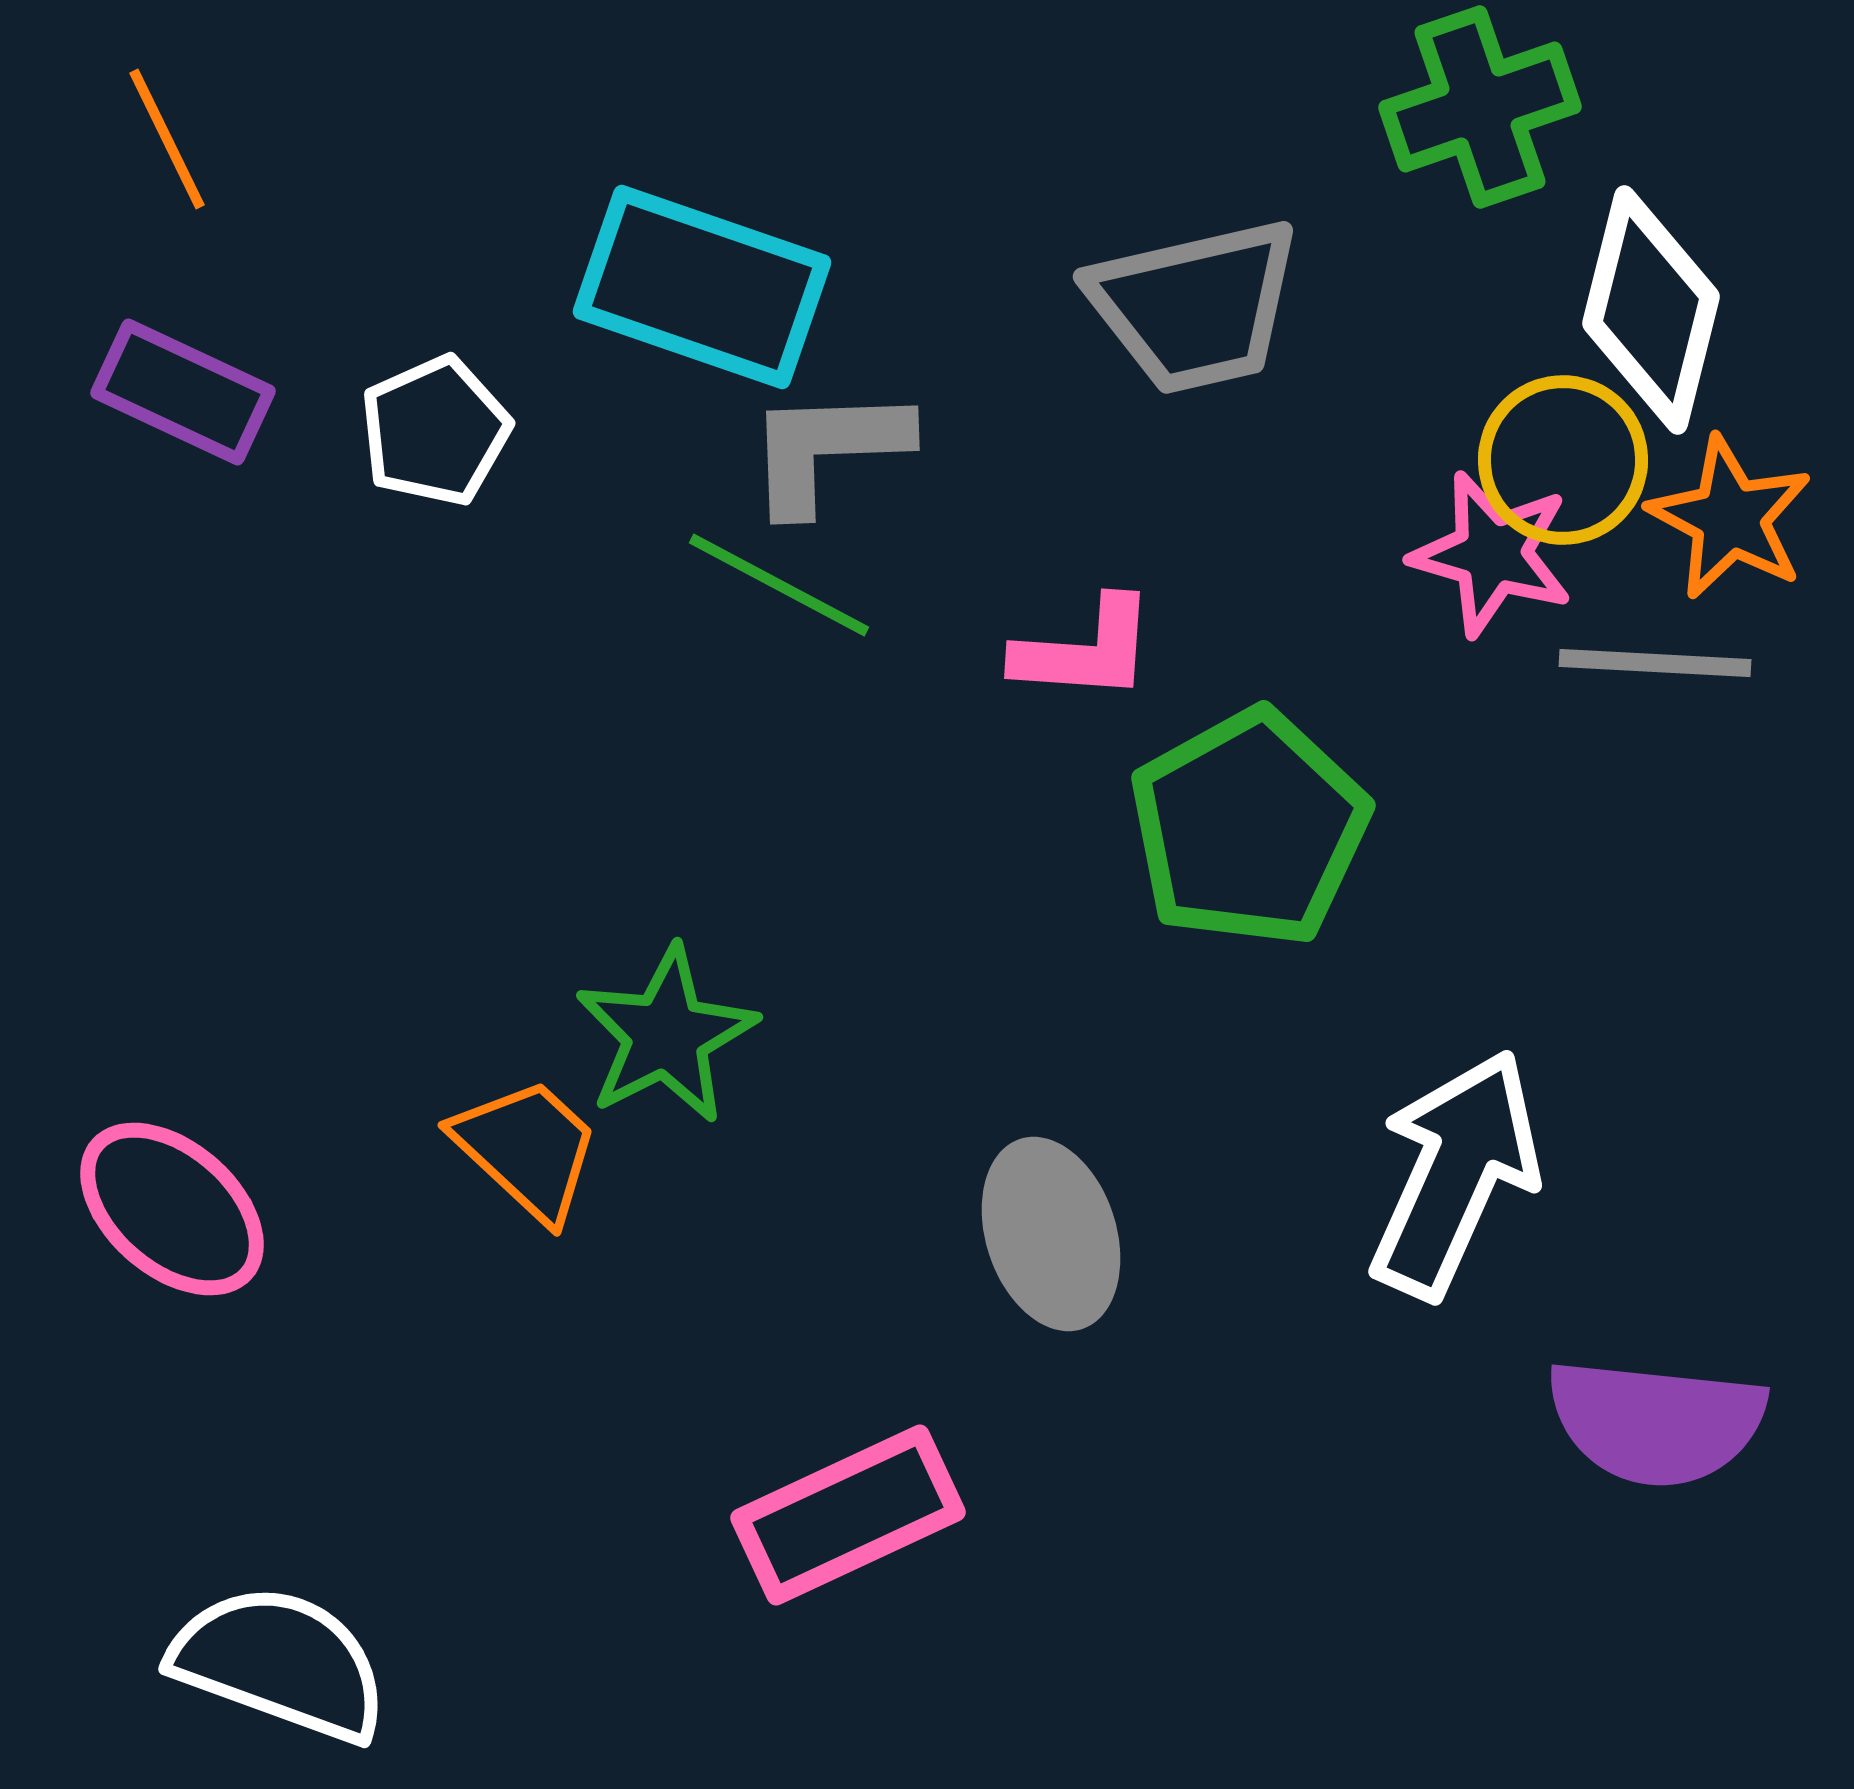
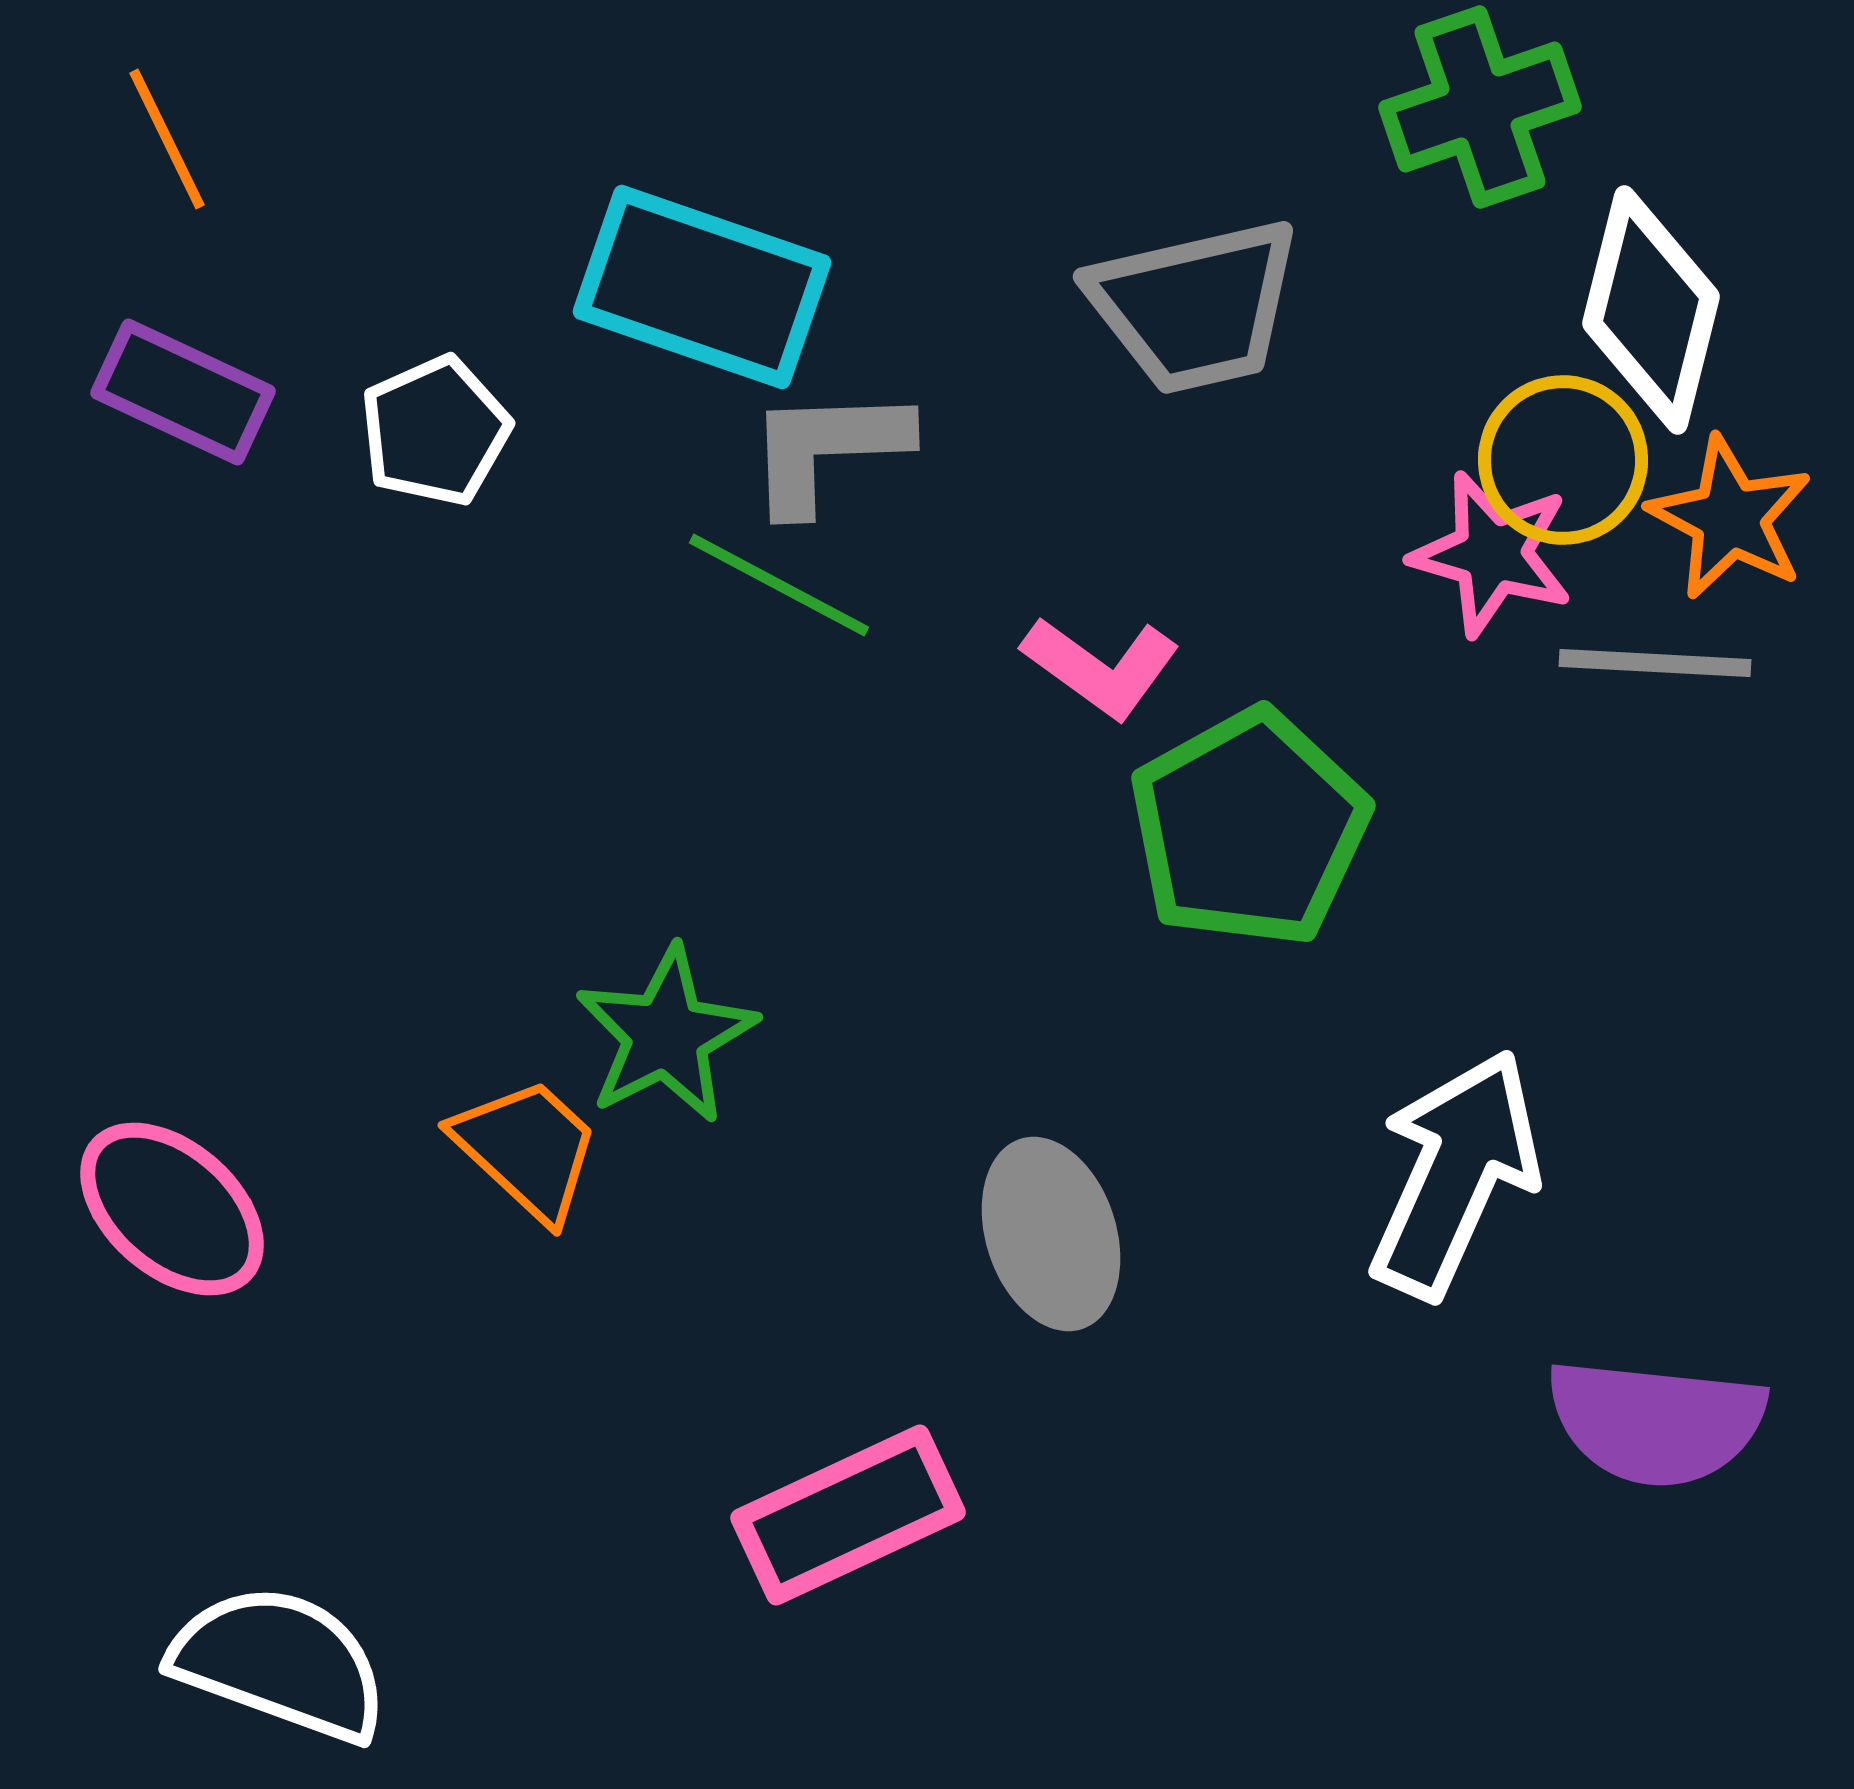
pink L-shape: moved 16 px right, 17 px down; rotated 32 degrees clockwise
